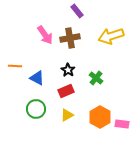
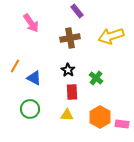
pink arrow: moved 14 px left, 12 px up
orange line: rotated 64 degrees counterclockwise
blue triangle: moved 3 px left
red rectangle: moved 6 px right, 1 px down; rotated 70 degrees counterclockwise
green circle: moved 6 px left
yellow triangle: rotated 32 degrees clockwise
